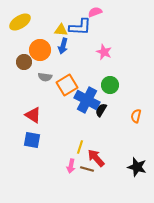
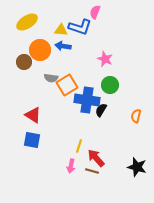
pink semicircle: rotated 48 degrees counterclockwise
yellow ellipse: moved 7 px right
blue L-shape: rotated 15 degrees clockwise
blue arrow: rotated 84 degrees clockwise
pink star: moved 1 px right, 7 px down
gray semicircle: moved 6 px right, 1 px down
blue cross: rotated 20 degrees counterclockwise
yellow line: moved 1 px left, 1 px up
brown line: moved 5 px right, 2 px down
